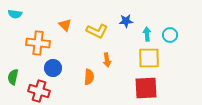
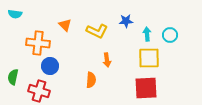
blue circle: moved 3 px left, 2 px up
orange semicircle: moved 2 px right, 3 px down
